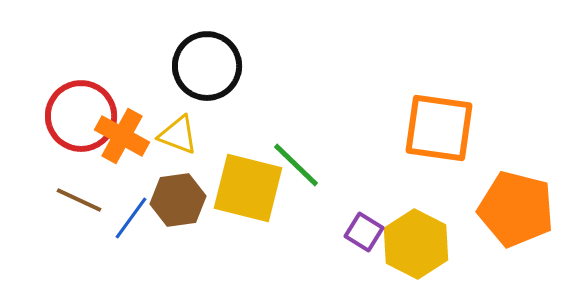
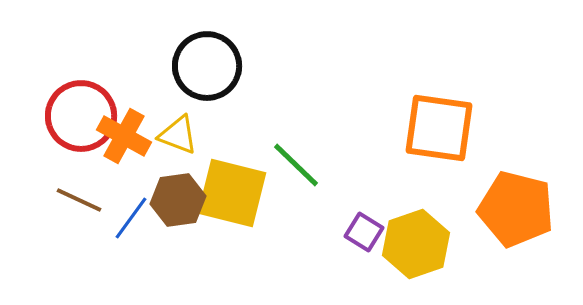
orange cross: moved 2 px right
yellow square: moved 16 px left, 5 px down
yellow hexagon: rotated 14 degrees clockwise
